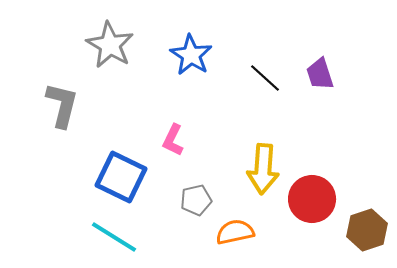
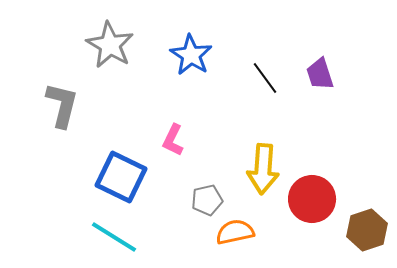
black line: rotated 12 degrees clockwise
gray pentagon: moved 11 px right
